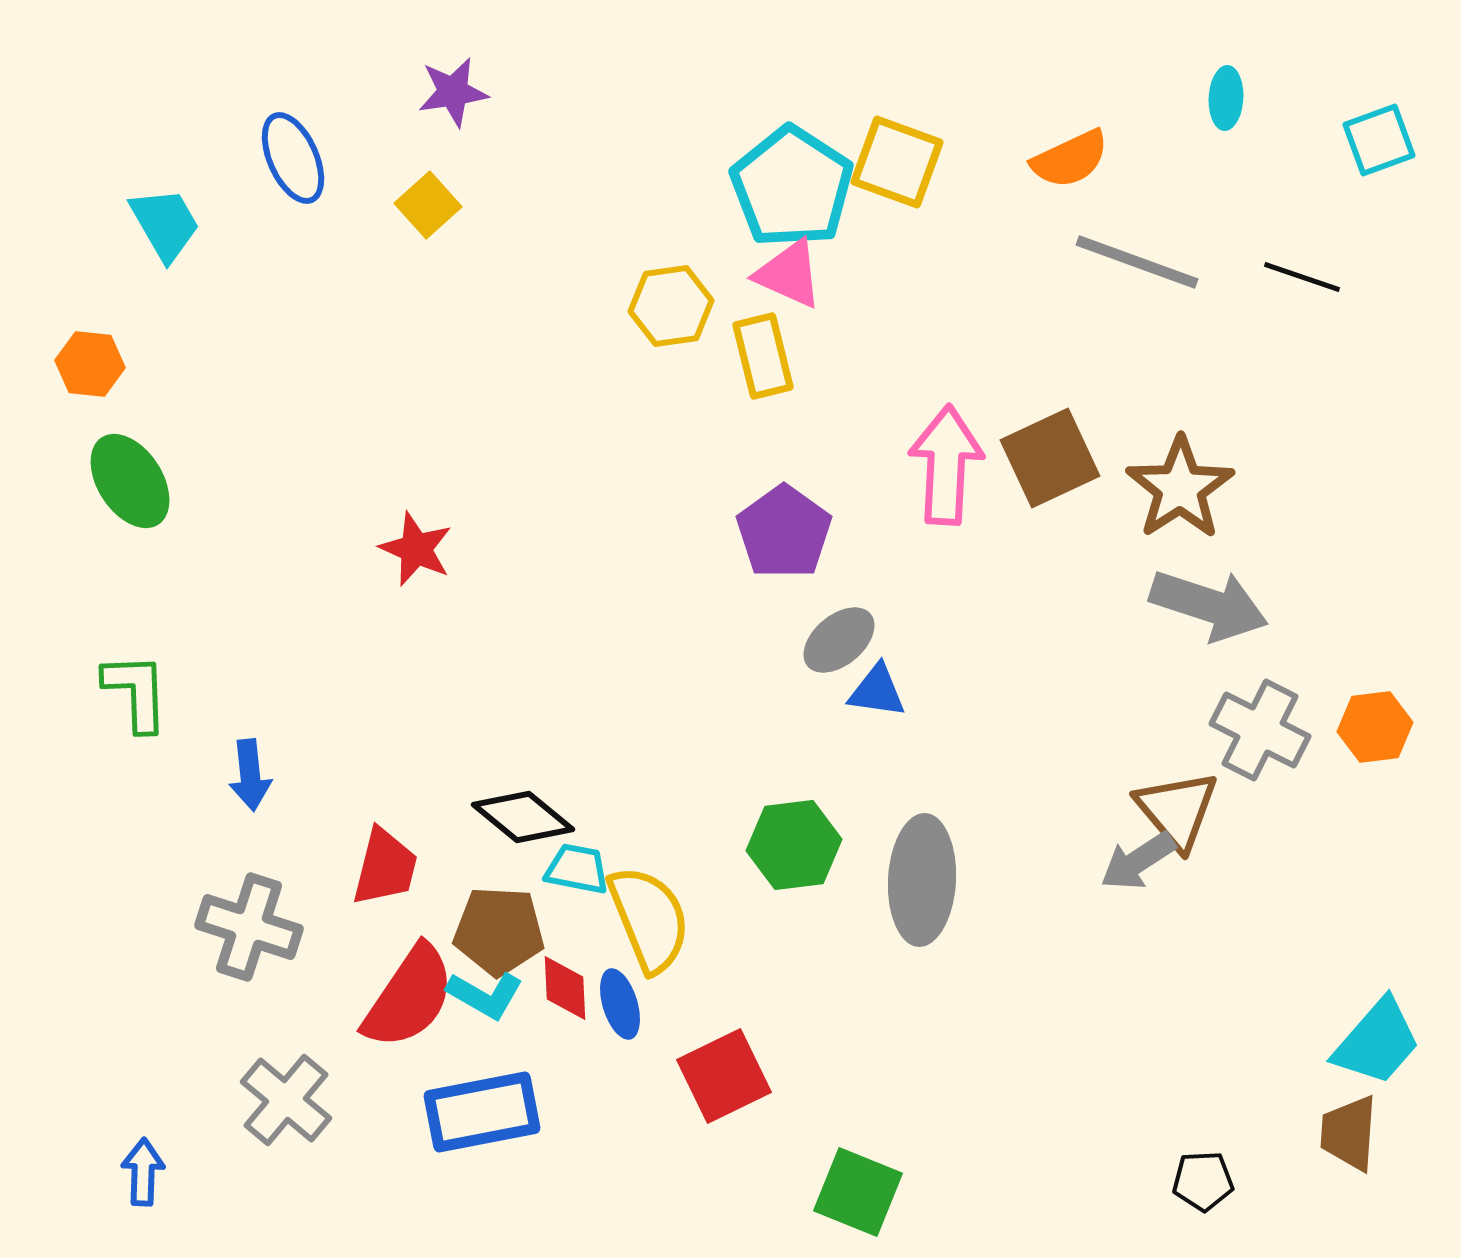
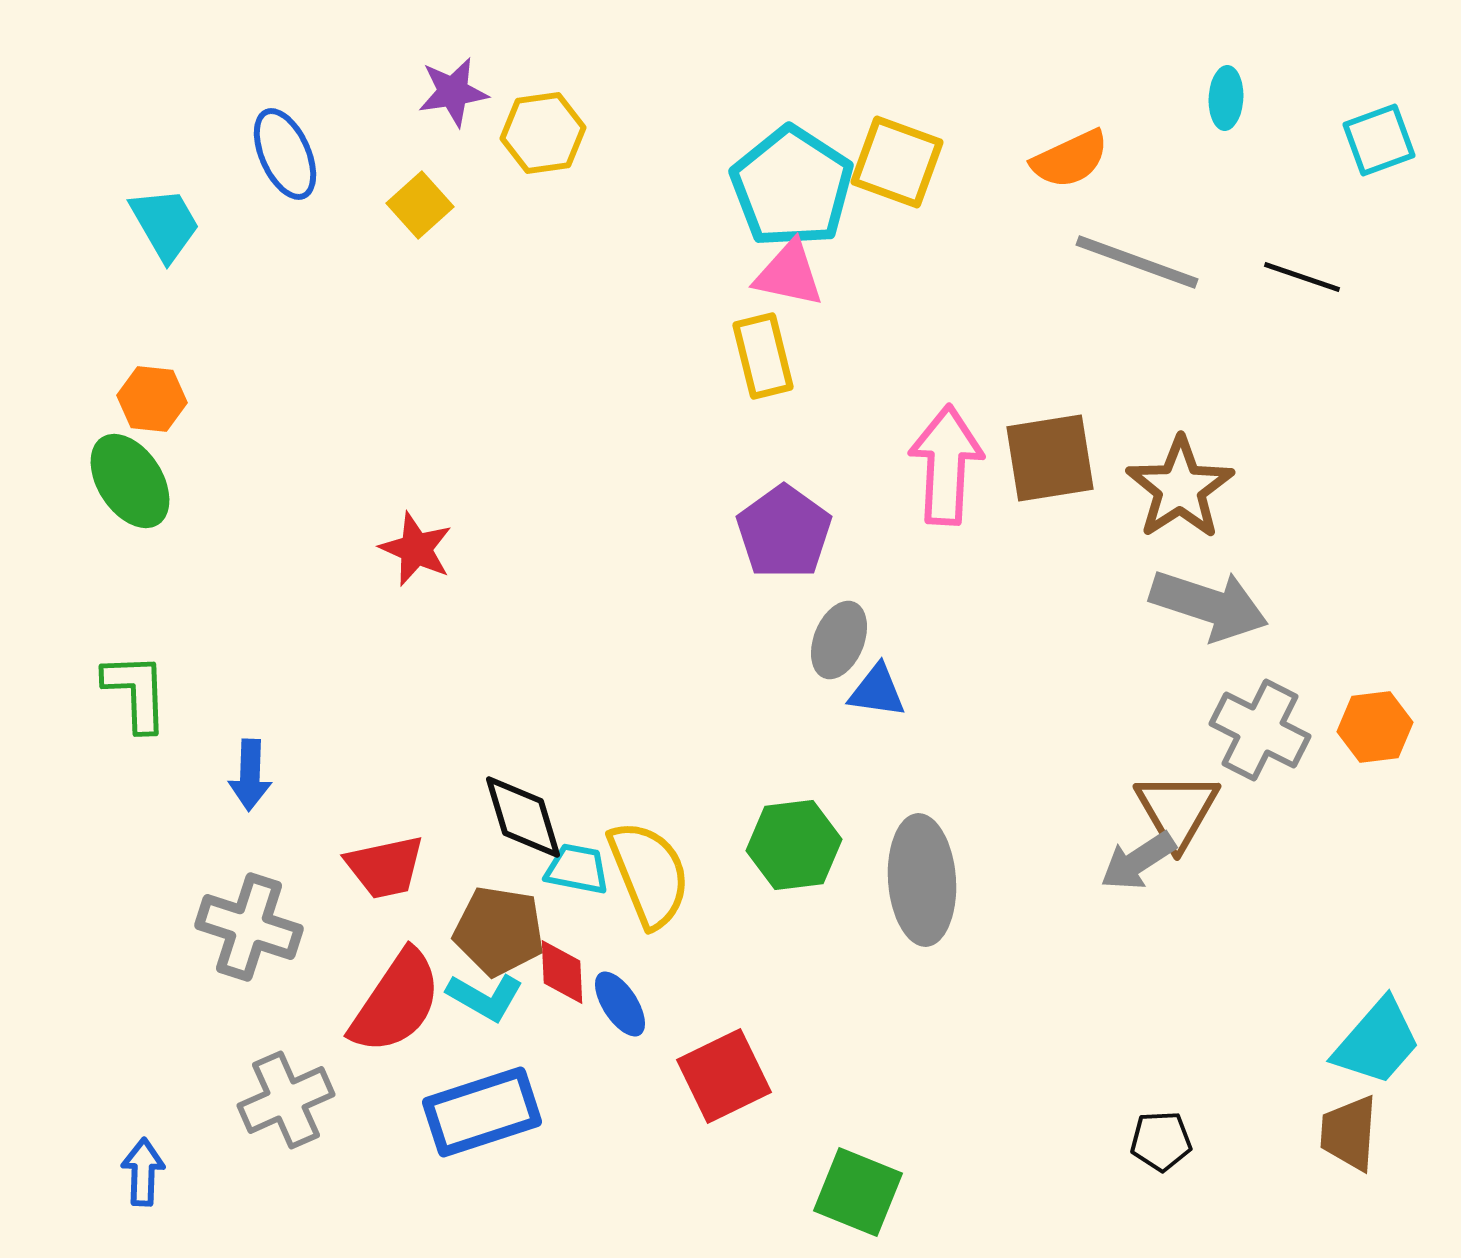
blue ellipse at (293, 158): moved 8 px left, 4 px up
yellow square at (428, 205): moved 8 px left
pink triangle at (789, 274): rotated 12 degrees counterclockwise
yellow hexagon at (671, 306): moved 128 px left, 173 px up
orange hexagon at (90, 364): moved 62 px right, 35 px down
brown square at (1050, 458): rotated 16 degrees clockwise
gray ellipse at (839, 640): rotated 28 degrees counterclockwise
blue arrow at (250, 775): rotated 8 degrees clockwise
brown triangle at (1177, 810): rotated 10 degrees clockwise
black diamond at (523, 817): rotated 34 degrees clockwise
red trapezoid at (385, 867): rotated 64 degrees clockwise
gray ellipse at (922, 880): rotated 7 degrees counterclockwise
yellow semicircle at (649, 919): moved 45 px up
brown pentagon at (499, 931): rotated 6 degrees clockwise
red diamond at (565, 988): moved 3 px left, 16 px up
cyan L-shape at (485, 995): moved 2 px down
red semicircle at (409, 997): moved 13 px left, 5 px down
blue ellipse at (620, 1004): rotated 16 degrees counterclockwise
gray cross at (286, 1100): rotated 26 degrees clockwise
blue rectangle at (482, 1112): rotated 7 degrees counterclockwise
black pentagon at (1203, 1181): moved 42 px left, 40 px up
